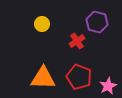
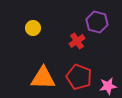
yellow circle: moved 9 px left, 4 px down
pink star: rotated 18 degrees clockwise
